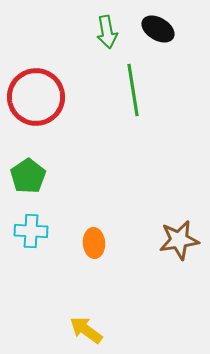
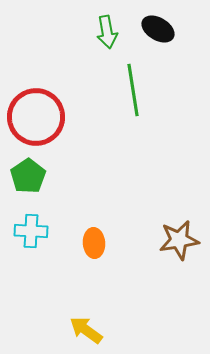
red circle: moved 20 px down
